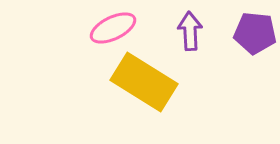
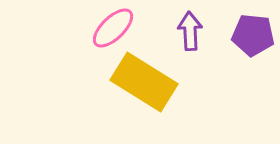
pink ellipse: rotated 18 degrees counterclockwise
purple pentagon: moved 2 px left, 2 px down
